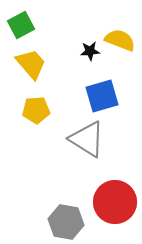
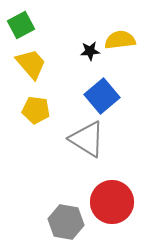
yellow semicircle: rotated 28 degrees counterclockwise
blue square: rotated 24 degrees counterclockwise
yellow pentagon: rotated 12 degrees clockwise
red circle: moved 3 px left
